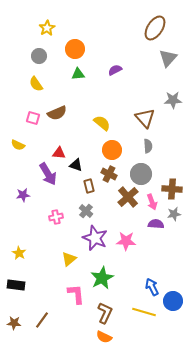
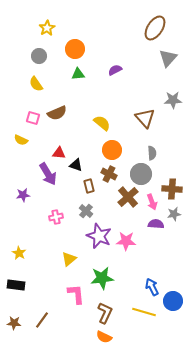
yellow semicircle at (18, 145): moved 3 px right, 5 px up
gray semicircle at (148, 146): moved 4 px right, 7 px down
purple star at (95, 238): moved 4 px right, 2 px up
green star at (102, 278): rotated 20 degrees clockwise
